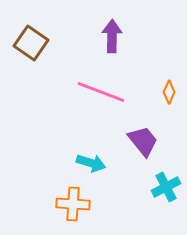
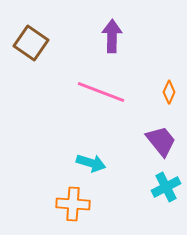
purple trapezoid: moved 18 px right
